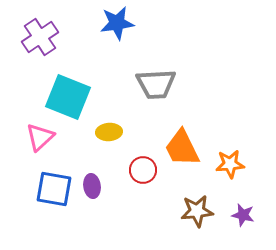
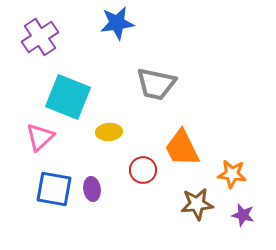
gray trapezoid: rotated 15 degrees clockwise
orange star: moved 2 px right, 10 px down; rotated 12 degrees clockwise
purple ellipse: moved 3 px down
brown star: moved 7 px up
